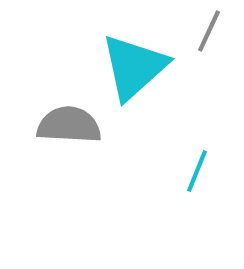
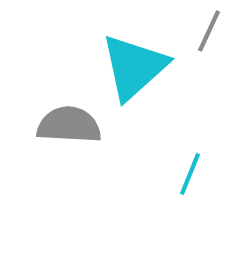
cyan line: moved 7 px left, 3 px down
